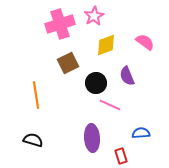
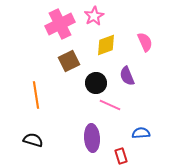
pink cross: rotated 8 degrees counterclockwise
pink semicircle: rotated 30 degrees clockwise
brown square: moved 1 px right, 2 px up
